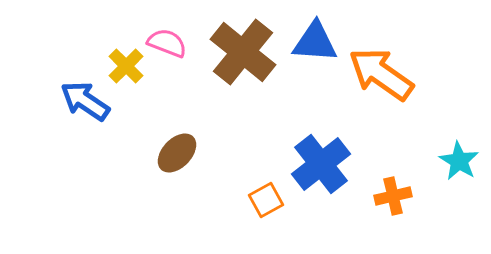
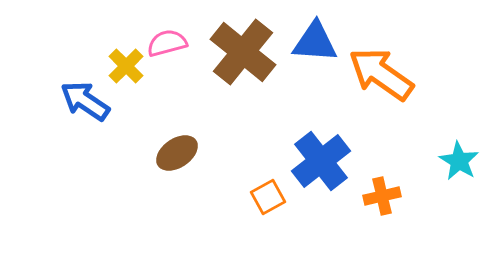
pink semicircle: rotated 36 degrees counterclockwise
brown ellipse: rotated 12 degrees clockwise
blue cross: moved 3 px up
orange cross: moved 11 px left
orange square: moved 2 px right, 3 px up
